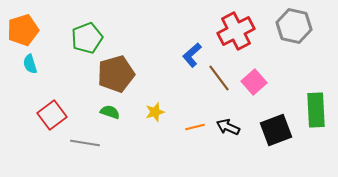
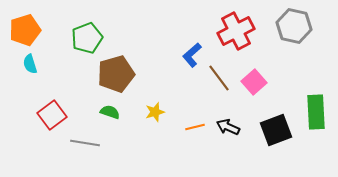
orange pentagon: moved 2 px right
green rectangle: moved 2 px down
